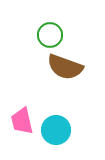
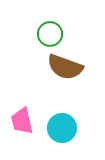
green circle: moved 1 px up
cyan circle: moved 6 px right, 2 px up
